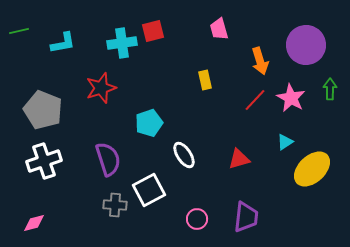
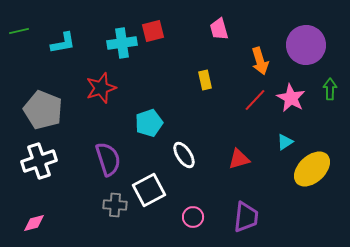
white cross: moved 5 px left
pink circle: moved 4 px left, 2 px up
